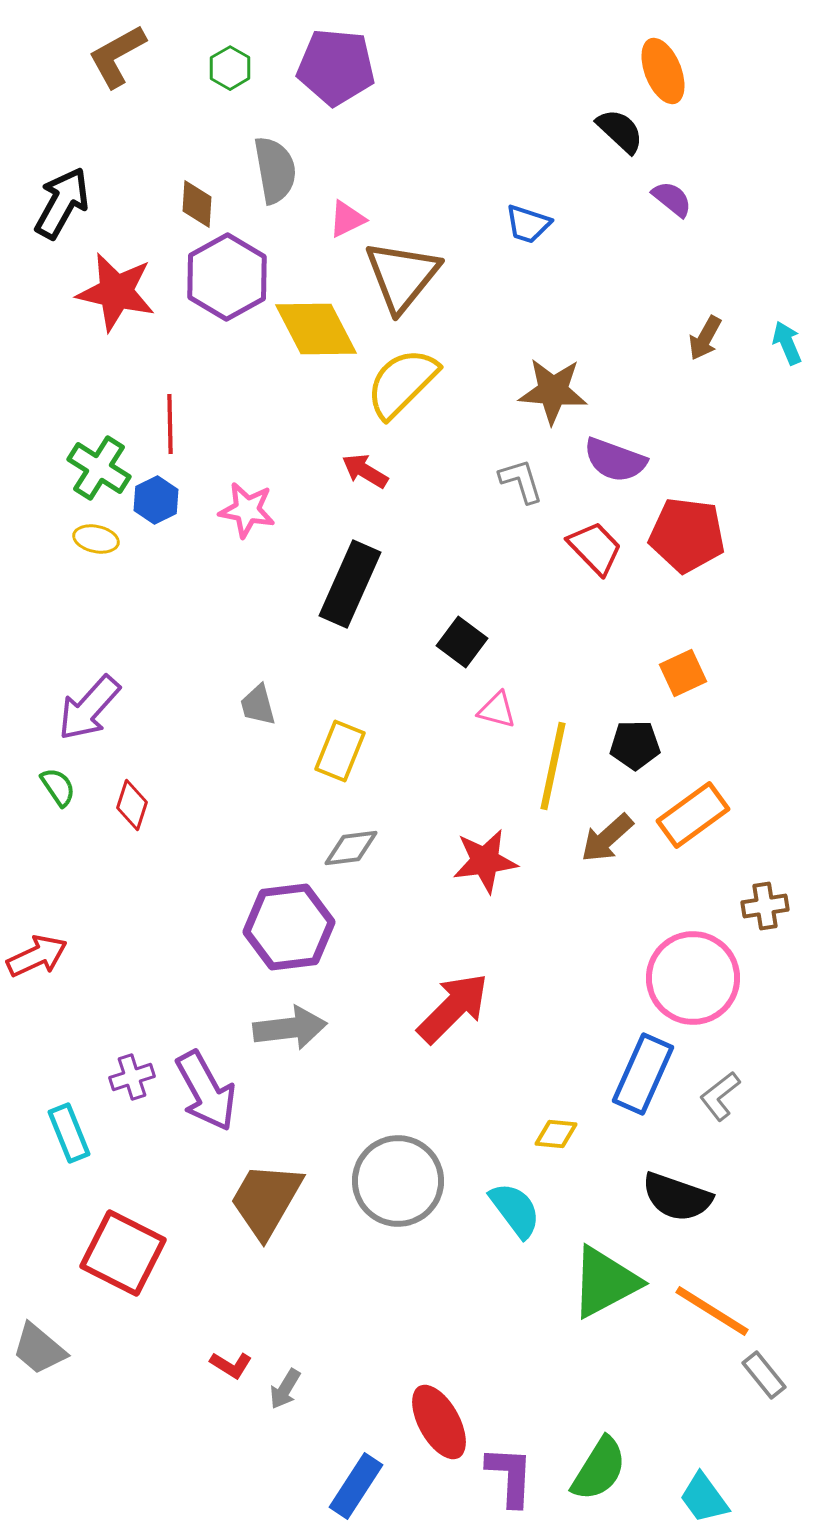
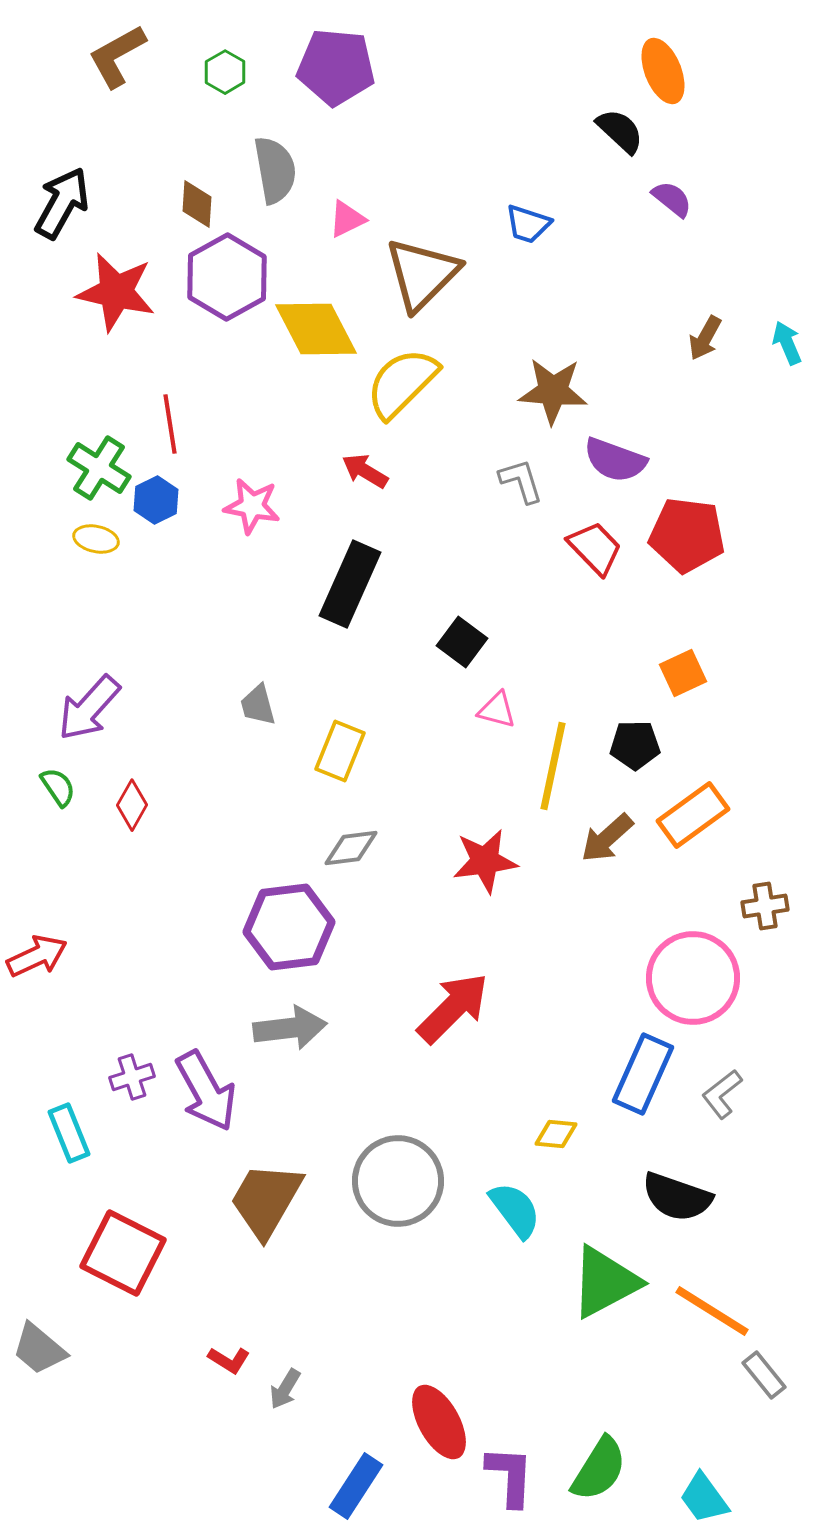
green hexagon at (230, 68): moved 5 px left, 4 px down
brown triangle at (402, 276): moved 20 px right, 2 px up; rotated 6 degrees clockwise
red line at (170, 424): rotated 8 degrees counterclockwise
pink star at (247, 510): moved 5 px right, 4 px up
red diamond at (132, 805): rotated 12 degrees clockwise
gray L-shape at (720, 1096): moved 2 px right, 2 px up
red L-shape at (231, 1365): moved 2 px left, 5 px up
